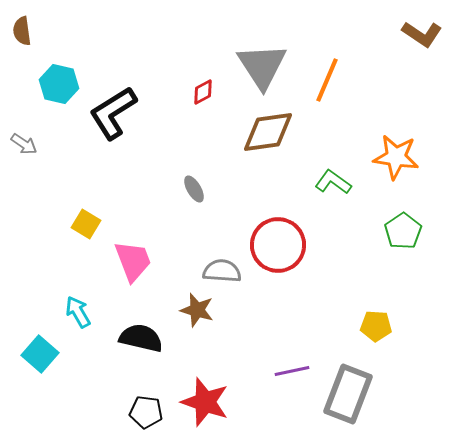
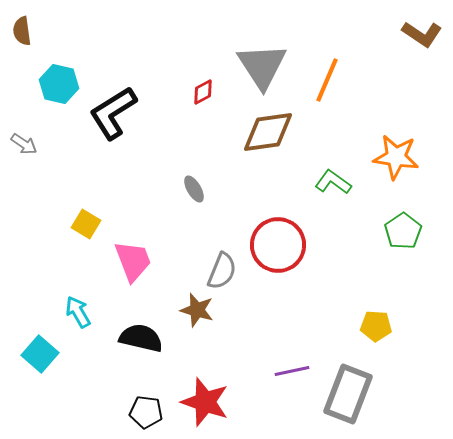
gray semicircle: rotated 108 degrees clockwise
